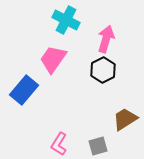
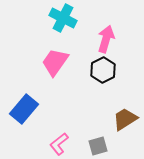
cyan cross: moved 3 px left, 2 px up
pink trapezoid: moved 2 px right, 3 px down
blue rectangle: moved 19 px down
pink L-shape: rotated 20 degrees clockwise
